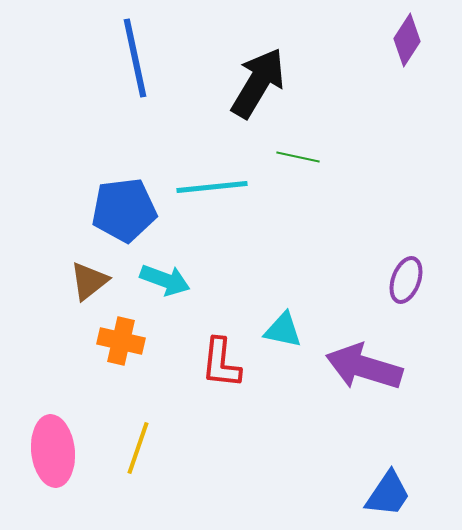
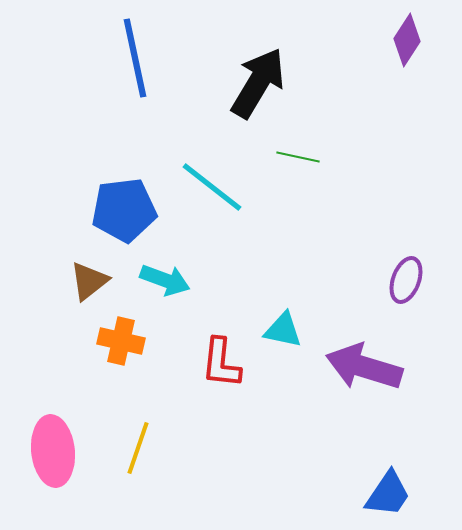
cyan line: rotated 44 degrees clockwise
